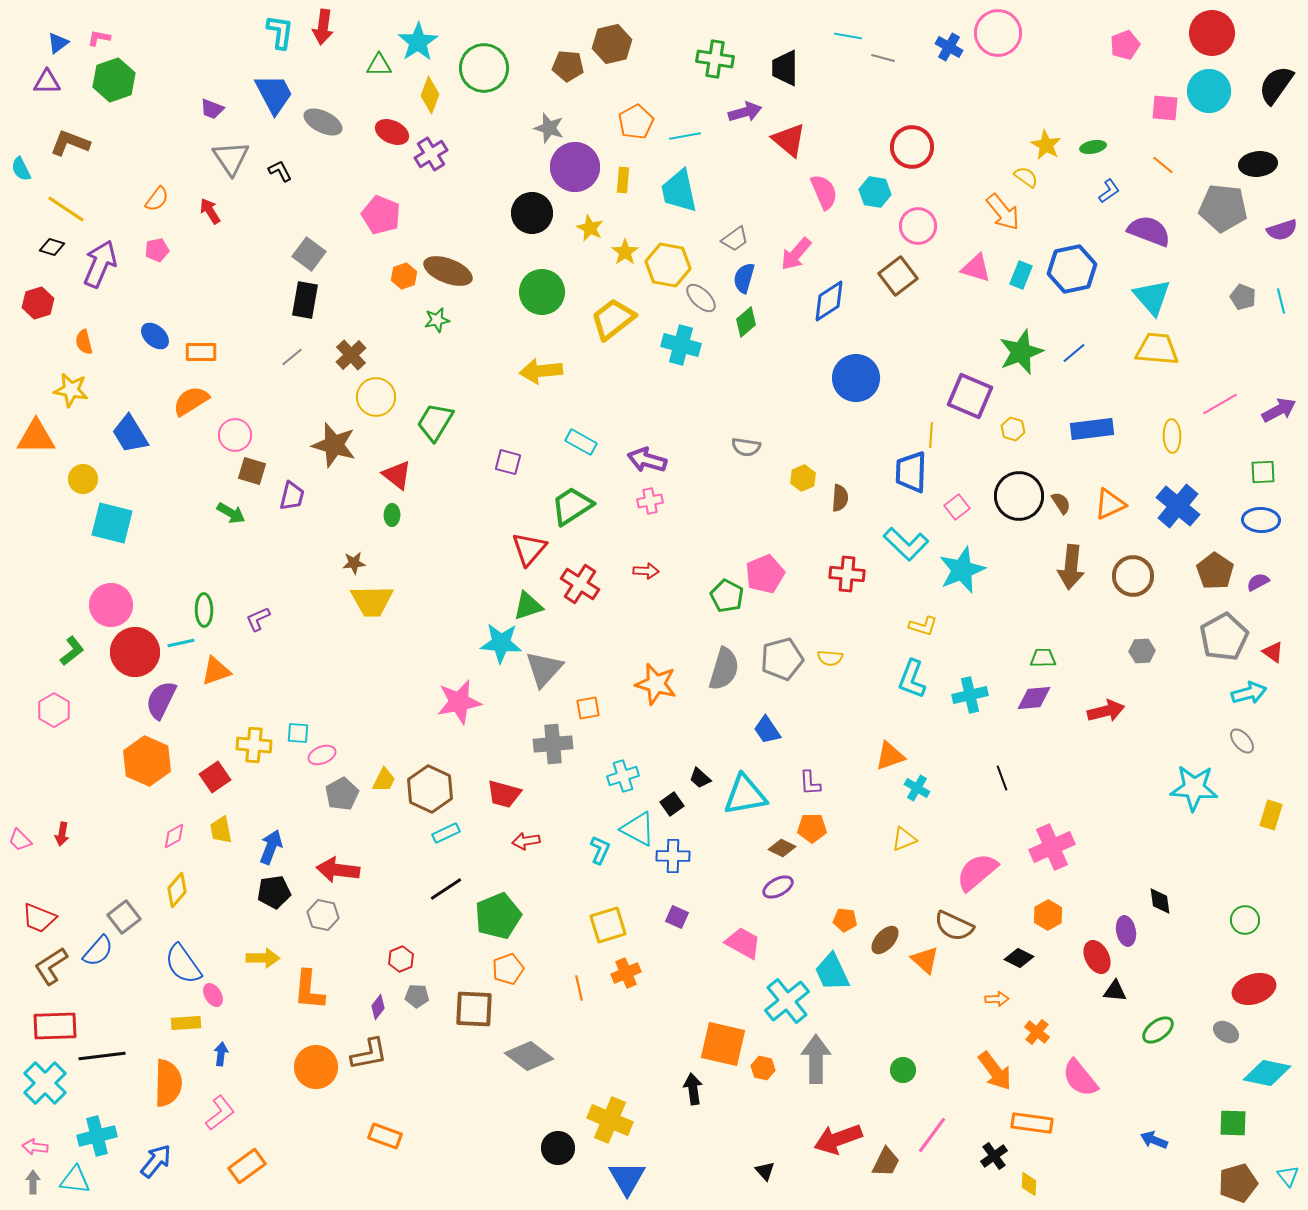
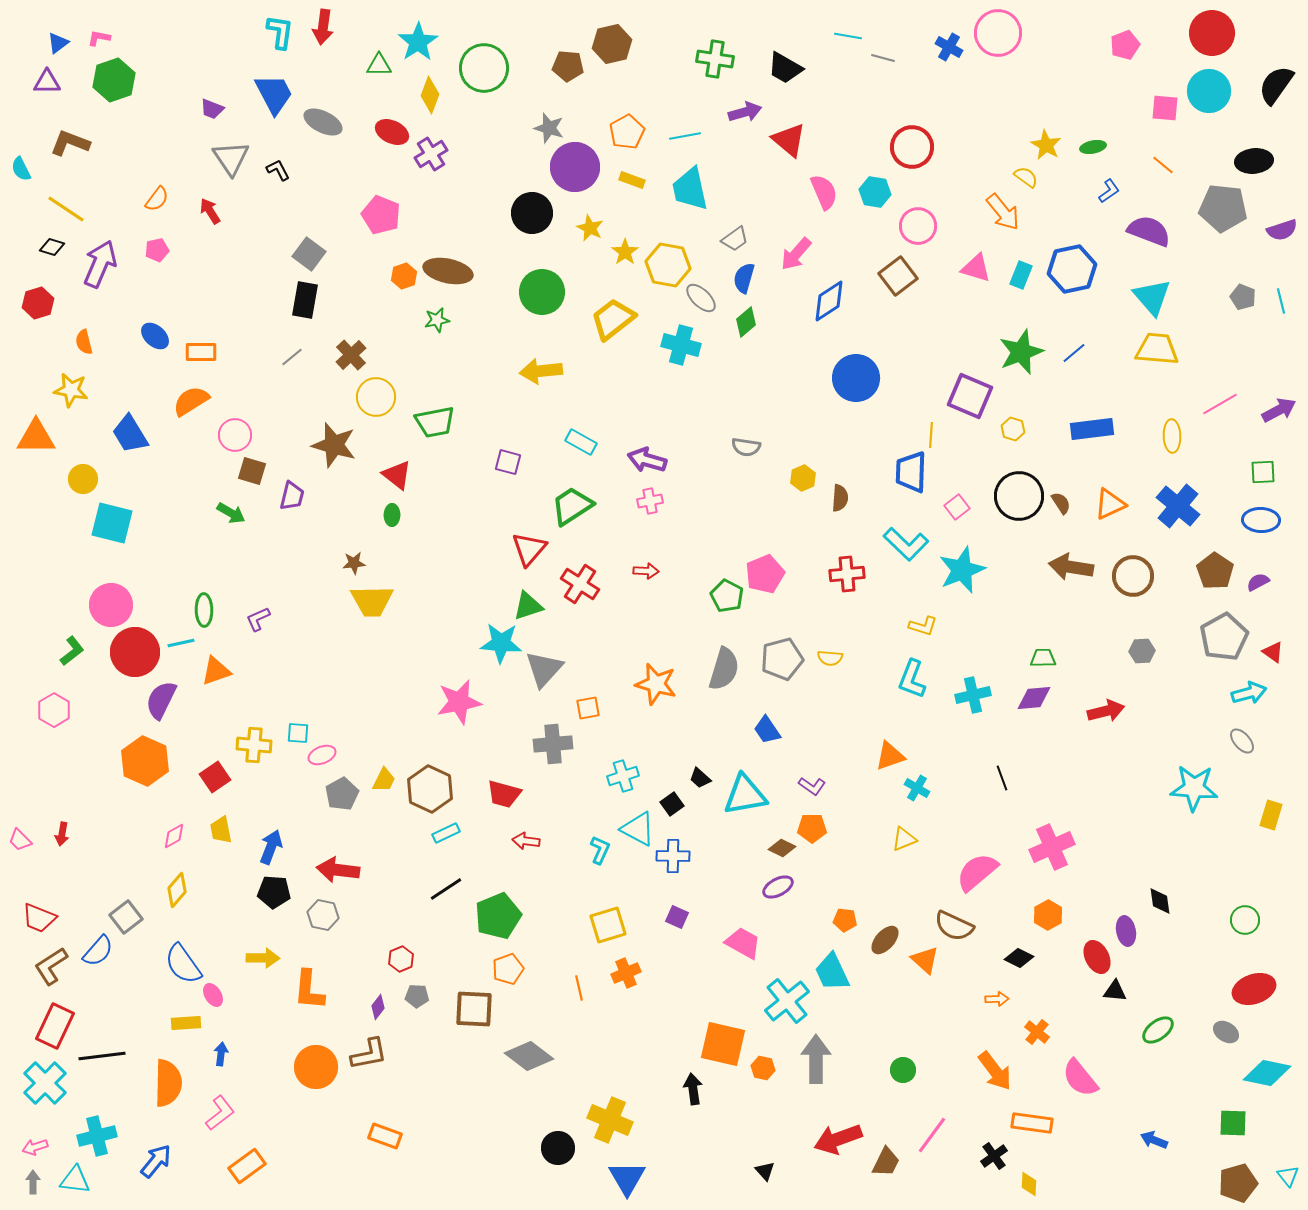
black trapezoid at (785, 68): rotated 60 degrees counterclockwise
orange pentagon at (636, 122): moved 9 px left, 10 px down
black ellipse at (1258, 164): moved 4 px left, 3 px up
black L-shape at (280, 171): moved 2 px left, 1 px up
yellow rectangle at (623, 180): moved 9 px right; rotated 75 degrees counterclockwise
cyan trapezoid at (679, 191): moved 11 px right, 2 px up
brown ellipse at (448, 271): rotated 9 degrees counterclockwise
green trapezoid at (435, 422): rotated 132 degrees counterclockwise
brown arrow at (1071, 567): rotated 93 degrees clockwise
red cross at (847, 574): rotated 12 degrees counterclockwise
cyan cross at (970, 695): moved 3 px right
orange hexagon at (147, 761): moved 2 px left
purple L-shape at (810, 783): moved 2 px right, 3 px down; rotated 52 degrees counterclockwise
red arrow at (526, 841): rotated 16 degrees clockwise
black pentagon at (274, 892): rotated 12 degrees clockwise
gray square at (124, 917): moved 2 px right
red rectangle at (55, 1026): rotated 63 degrees counterclockwise
pink arrow at (35, 1147): rotated 25 degrees counterclockwise
